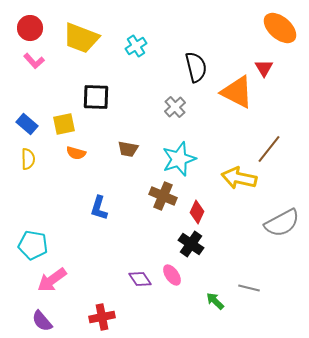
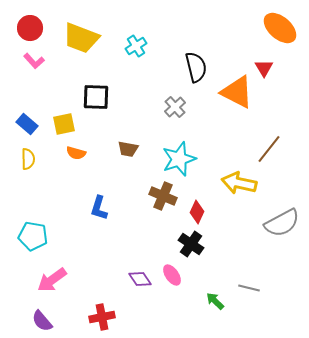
yellow arrow: moved 5 px down
cyan pentagon: moved 9 px up
